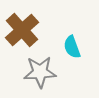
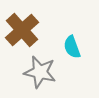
gray star: rotated 16 degrees clockwise
